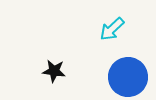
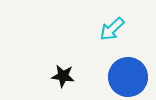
black star: moved 9 px right, 5 px down
